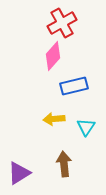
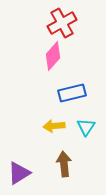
blue rectangle: moved 2 px left, 7 px down
yellow arrow: moved 7 px down
